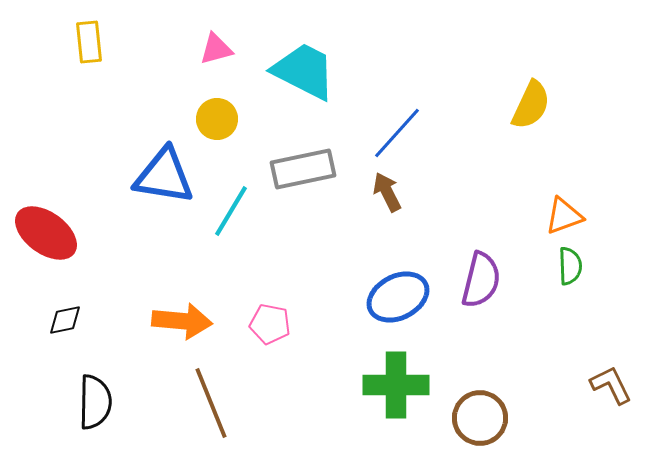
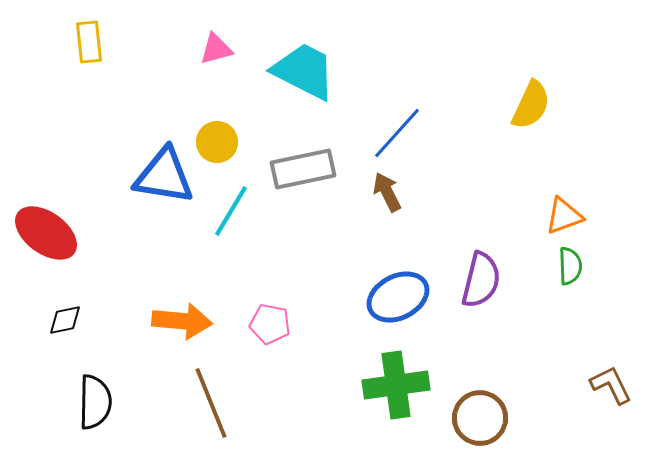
yellow circle: moved 23 px down
green cross: rotated 8 degrees counterclockwise
